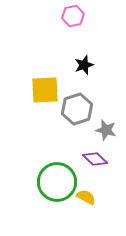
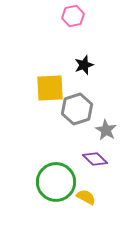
yellow square: moved 5 px right, 2 px up
gray star: rotated 15 degrees clockwise
green circle: moved 1 px left
